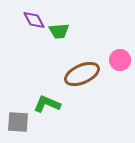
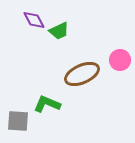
green trapezoid: rotated 20 degrees counterclockwise
gray square: moved 1 px up
